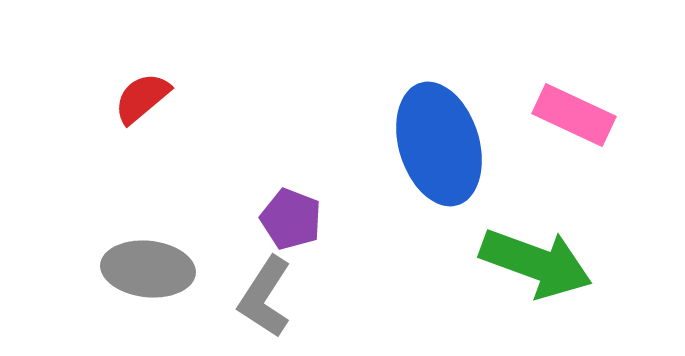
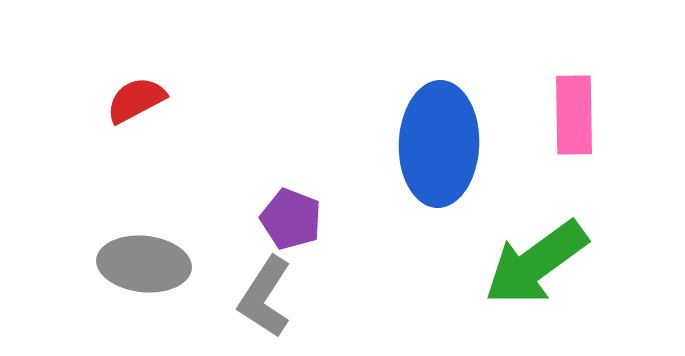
red semicircle: moved 6 px left, 2 px down; rotated 12 degrees clockwise
pink rectangle: rotated 64 degrees clockwise
blue ellipse: rotated 19 degrees clockwise
green arrow: rotated 124 degrees clockwise
gray ellipse: moved 4 px left, 5 px up
